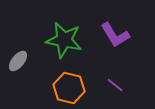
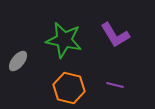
purple line: rotated 24 degrees counterclockwise
